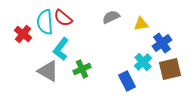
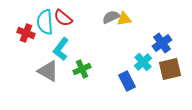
yellow triangle: moved 17 px left, 5 px up
red cross: moved 3 px right, 1 px up; rotated 18 degrees counterclockwise
